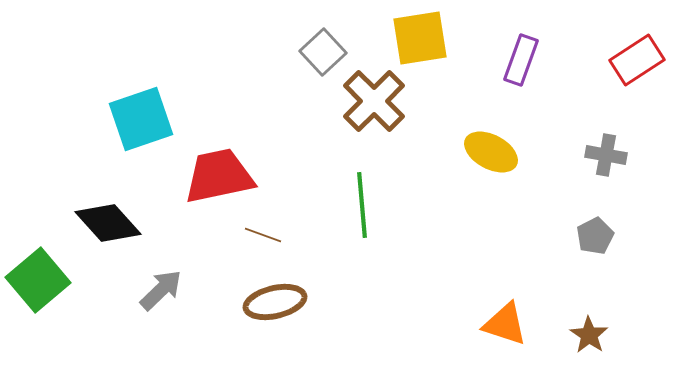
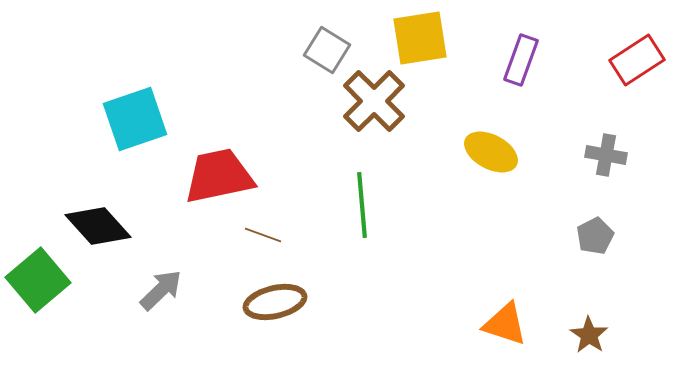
gray square: moved 4 px right, 2 px up; rotated 15 degrees counterclockwise
cyan square: moved 6 px left
black diamond: moved 10 px left, 3 px down
